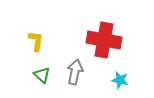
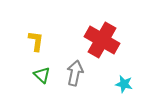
red cross: moved 2 px left; rotated 20 degrees clockwise
gray arrow: moved 1 px down
cyan star: moved 4 px right, 4 px down
